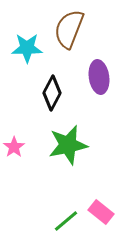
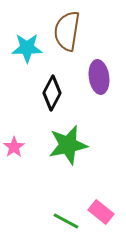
brown semicircle: moved 2 px left, 2 px down; rotated 12 degrees counterclockwise
green line: rotated 68 degrees clockwise
